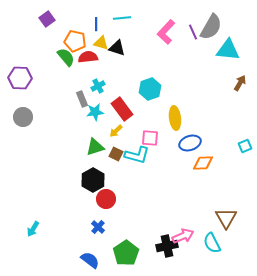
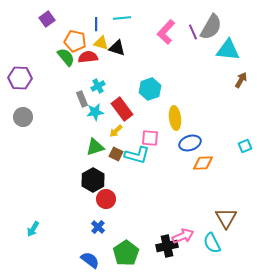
brown arrow: moved 1 px right, 3 px up
